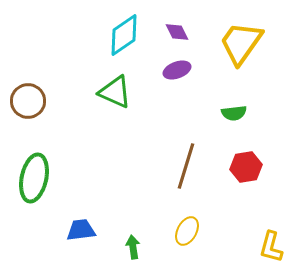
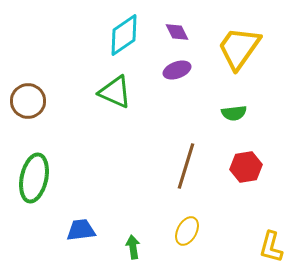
yellow trapezoid: moved 2 px left, 5 px down
